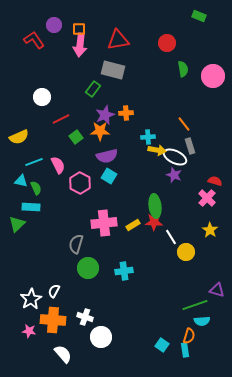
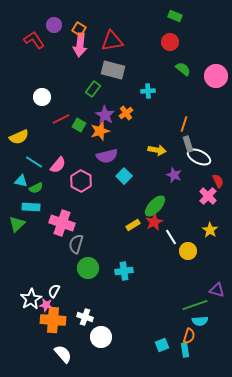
green rectangle at (199, 16): moved 24 px left
orange square at (79, 29): rotated 32 degrees clockwise
red triangle at (118, 40): moved 6 px left, 1 px down
red circle at (167, 43): moved 3 px right, 1 px up
green semicircle at (183, 69): rotated 42 degrees counterclockwise
pink circle at (213, 76): moved 3 px right
orange cross at (126, 113): rotated 32 degrees counterclockwise
purple star at (105, 115): rotated 18 degrees counterclockwise
orange line at (184, 124): rotated 56 degrees clockwise
orange star at (100, 131): rotated 18 degrees counterclockwise
green square at (76, 137): moved 3 px right, 12 px up; rotated 24 degrees counterclockwise
cyan cross at (148, 137): moved 46 px up
gray rectangle at (190, 146): moved 2 px left, 2 px up
white ellipse at (175, 157): moved 24 px right
cyan line at (34, 162): rotated 54 degrees clockwise
pink semicircle at (58, 165): rotated 66 degrees clockwise
cyan square at (109, 176): moved 15 px right; rotated 14 degrees clockwise
red semicircle at (215, 181): moved 3 px right; rotated 48 degrees clockwise
pink hexagon at (80, 183): moved 1 px right, 2 px up
green semicircle at (36, 188): rotated 88 degrees clockwise
pink cross at (207, 198): moved 1 px right, 2 px up
green ellipse at (155, 206): rotated 50 degrees clockwise
red star at (154, 222): rotated 30 degrees counterclockwise
pink cross at (104, 223): moved 42 px left; rotated 25 degrees clockwise
yellow circle at (186, 252): moved 2 px right, 1 px up
cyan semicircle at (202, 321): moved 2 px left
pink star at (29, 331): moved 17 px right, 26 px up
cyan square at (162, 345): rotated 32 degrees clockwise
